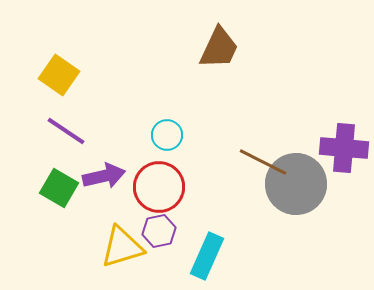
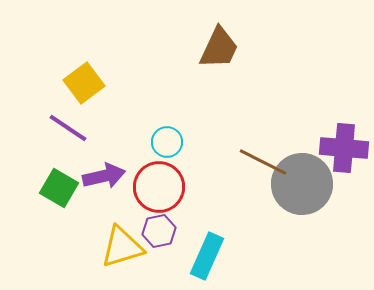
yellow square: moved 25 px right, 8 px down; rotated 18 degrees clockwise
purple line: moved 2 px right, 3 px up
cyan circle: moved 7 px down
gray circle: moved 6 px right
